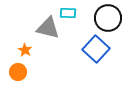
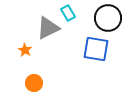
cyan rectangle: rotated 56 degrees clockwise
gray triangle: rotated 40 degrees counterclockwise
blue square: rotated 32 degrees counterclockwise
orange circle: moved 16 px right, 11 px down
